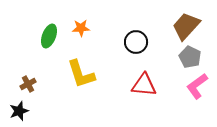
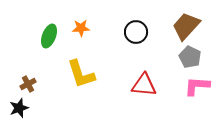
black circle: moved 10 px up
pink L-shape: rotated 40 degrees clockwise
black star: moved 3 px up
